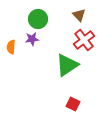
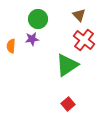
red cross: rotated 15 degrees counterclockwise
orange semicircle: moved 1 px up
red square: moved 5 px left; rotated 24 degrees clockwise
